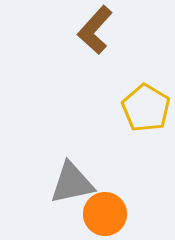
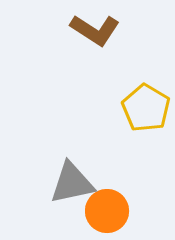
brown L-shape: rotated 99 degrees counterclockwise
orange circle: moved 2 px right, 3 px up
